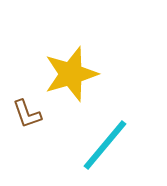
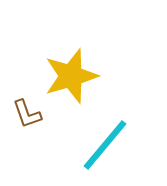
yellow star: moved 2 px down
